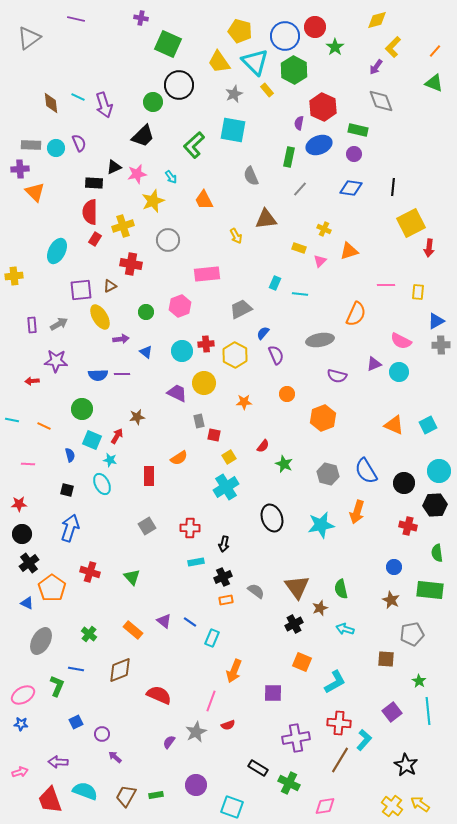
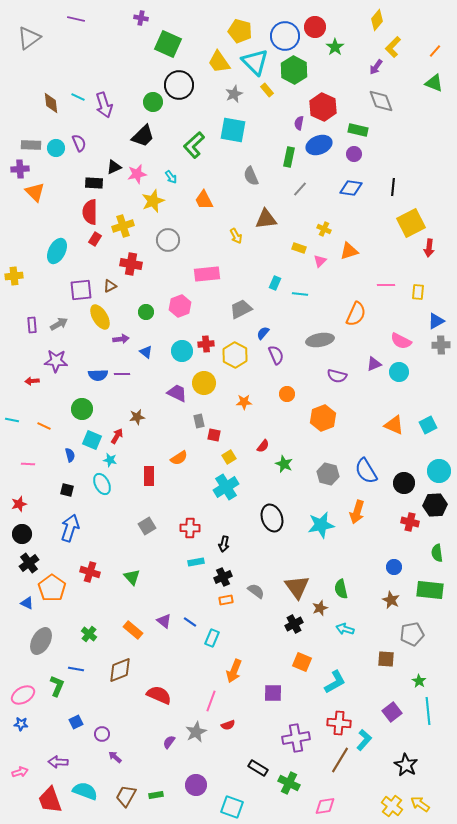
yellow diamond at (377, 20): rotated 35 degrees counterclockwise
red star at (19, 504): rotated 14 degrees counterclockwise
red cross at (408, 526): moved 2 px right, 4 px up
